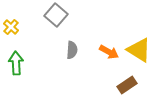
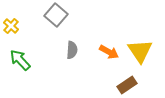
yellow cross: moved 1 px up
yellow triangle: moved 1 px right, 1 px down; rotated 24 degrees clockwise
green arrow: moved 4 px right, 3 px up; rotated 40 degrees counterclockwise
